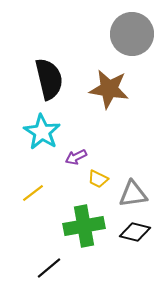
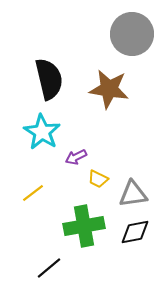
black diamond: rotated 24 degrees counterclockwise
